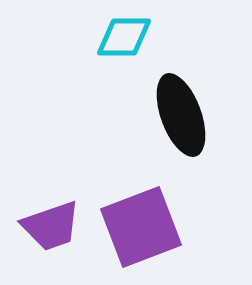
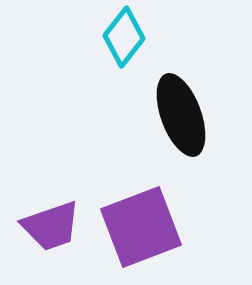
cyan diamond: rotated 52 degrees counterclockwise
